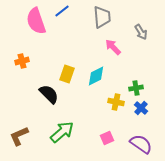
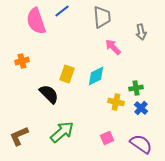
gray arrow: rotated 21 degrees clockwise
